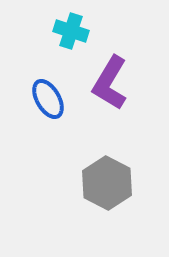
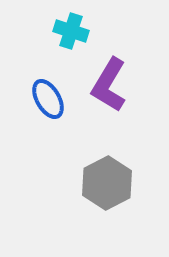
purple L-shape: moved 1 px left, 2 px down
gray hexagon: rotated 6 degrees clockwise
